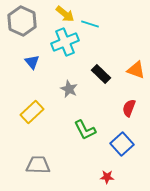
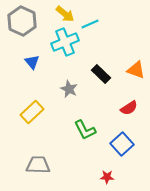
cyan line: rotated 42 degrees counterclockwise
red semicircle: rotated 144 degrees counterclockwise
